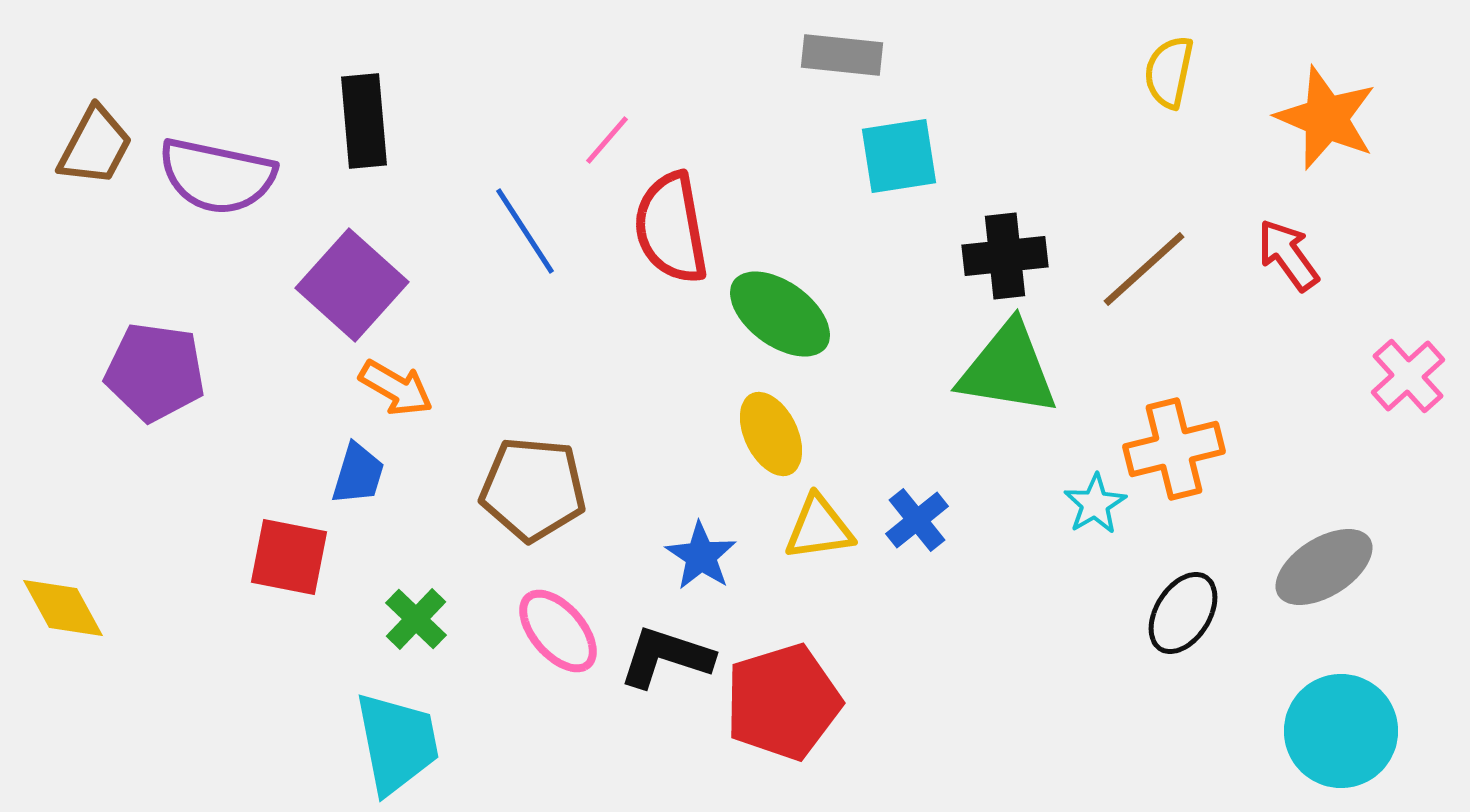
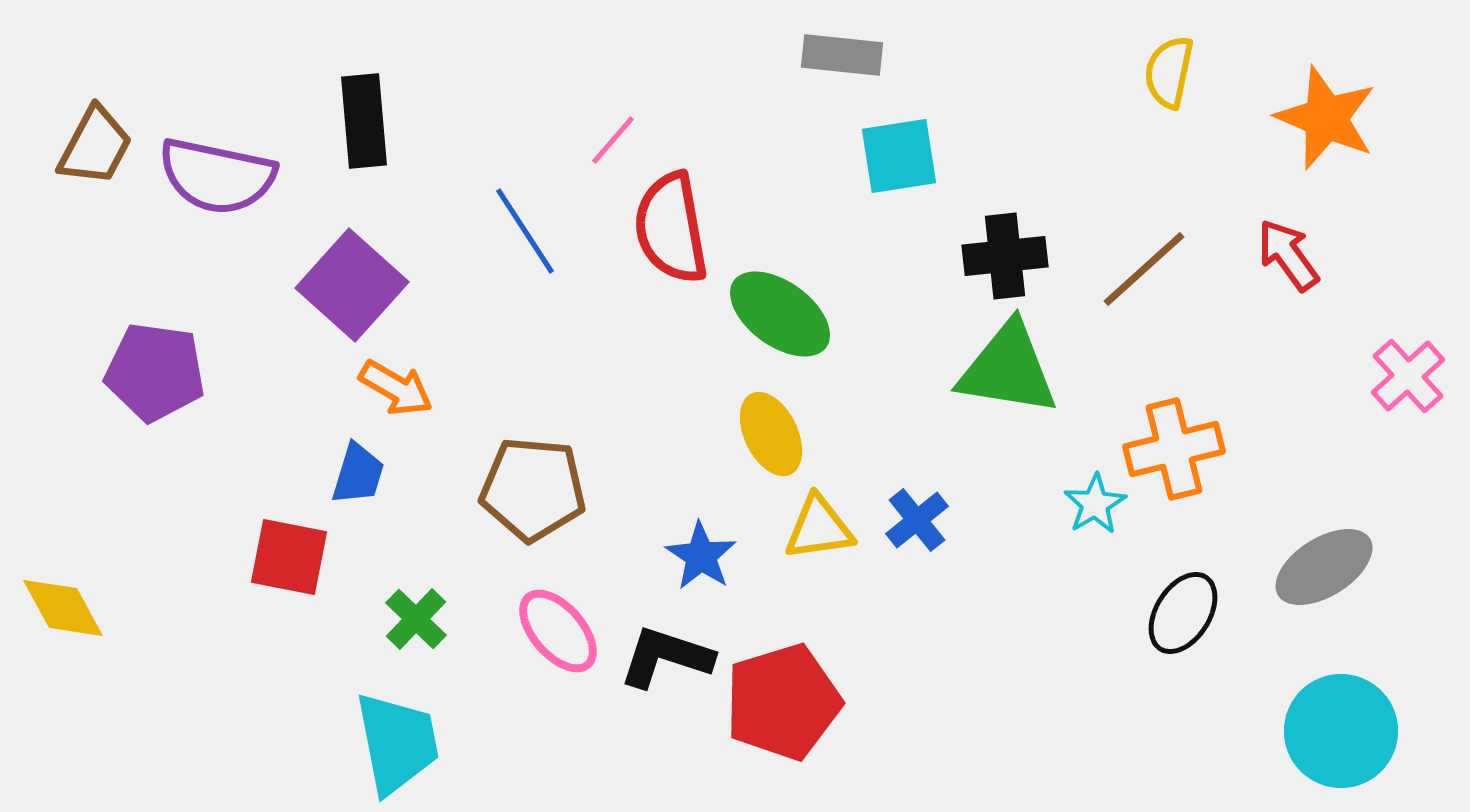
pink line: moved 6 px right
